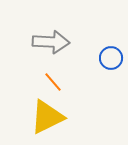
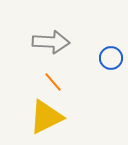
yellow triangle: moved 1 px left
